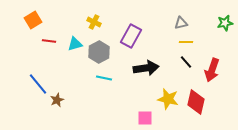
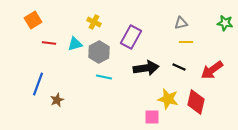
green star: rotated 21 degrees clockwise
purple rectangle: moved 1 px down
red line: moved 2 px down
black line: moved 7 px left, 5 px down; rotated 24 degrees counterclockwise
red arrow: rotated 35 degrees clockwise
cyan line: moved 1 px up
blue line: rotated 60 degrees clockwise
pink square: moved 7 px right, 1 px up
